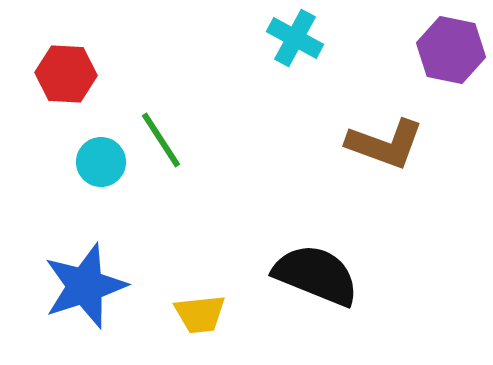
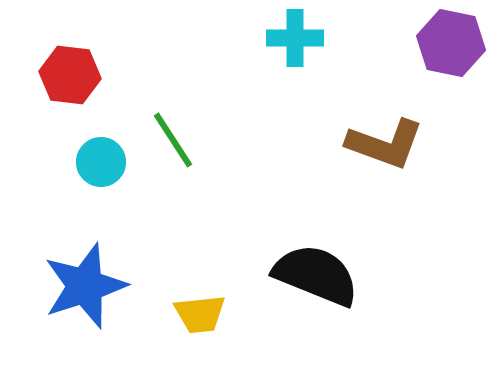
cyan cross: rotated 28 degrees counterclockwise
purple hexagon: moved 7 px up
red hexagon: moved 4 px right, 1 px down; rotated 4 degrees clockwise
green line: moved 12 px right
